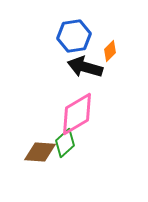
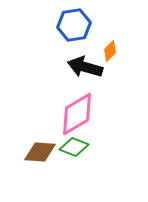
blue hexagon: moved 11 px up
green diamond: moved 9 px right, 4 px down; rotated 64 degrees clockwise
